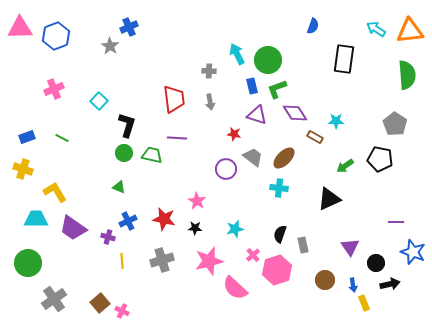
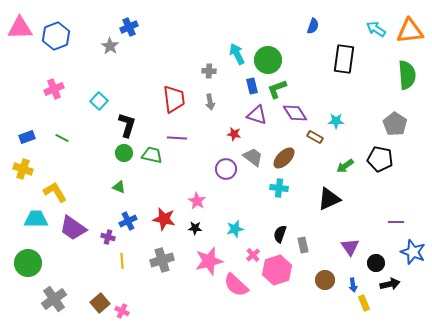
pink semicircle at (235, 288): moved 1 px right, 3 px up
